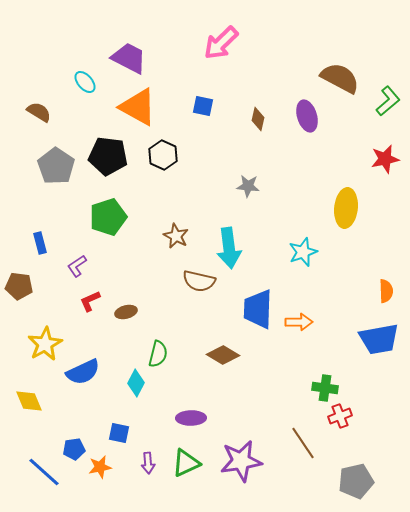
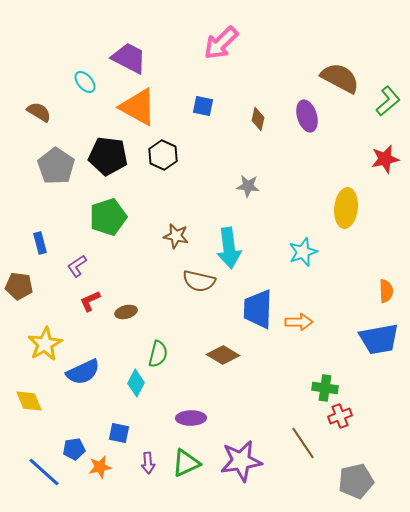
brown star at (176, 236): rotated 15 degrees counterclockwise
